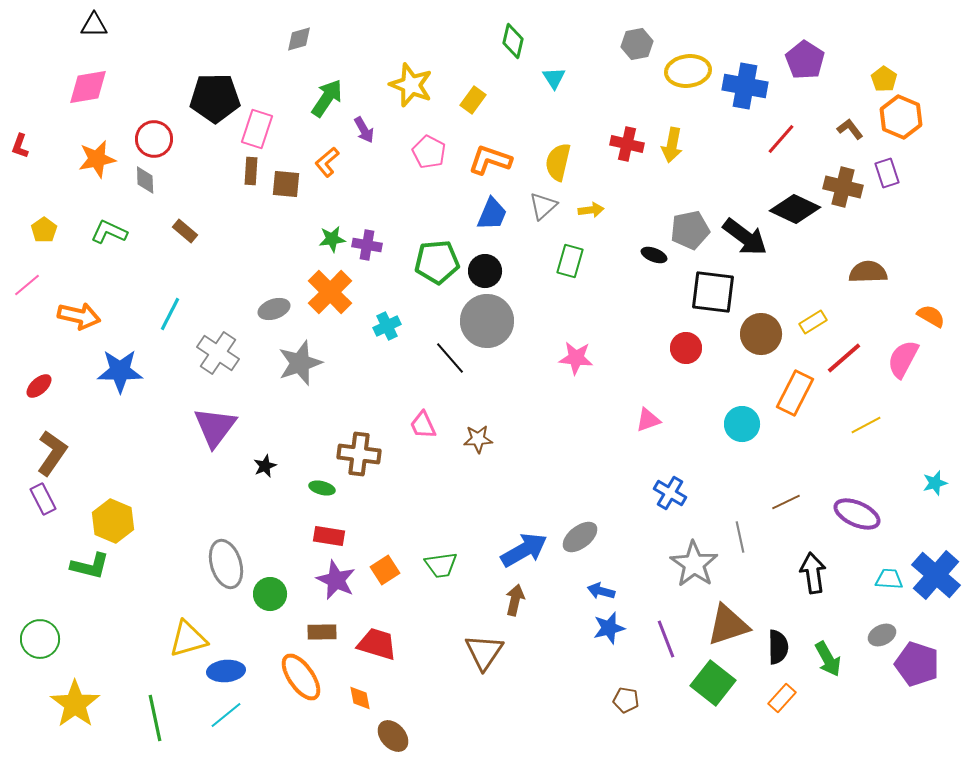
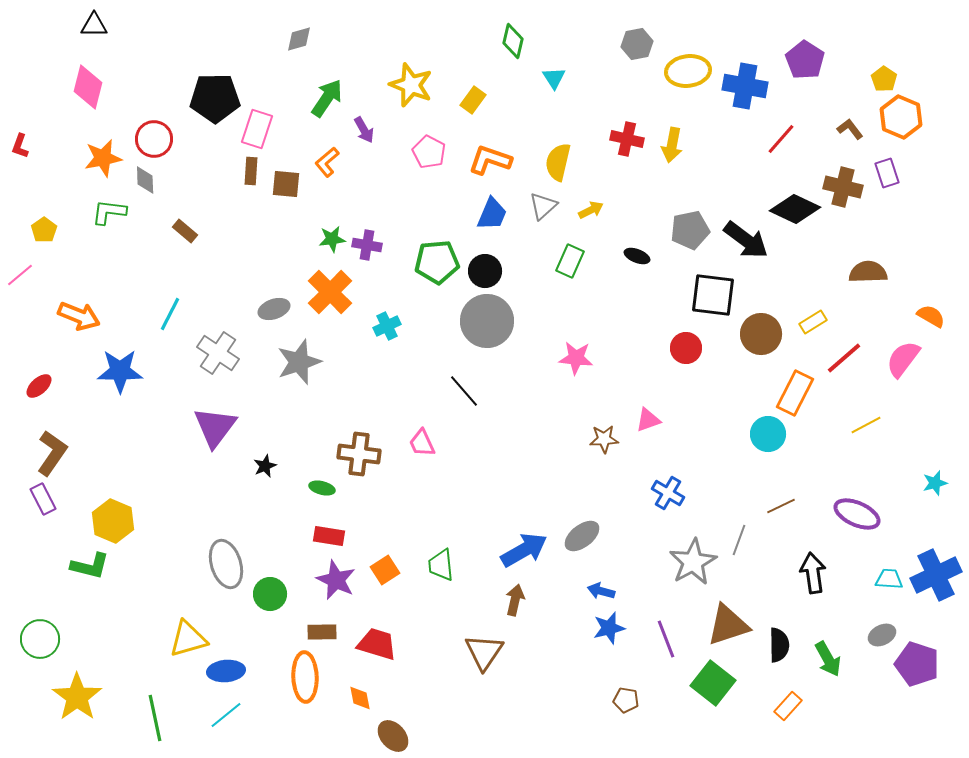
pink diamond at (88, 87): rotated 66 degrees counterclockwise
red cross at (627, 144): moved 5 px up
orange star at (97, 159): moved 6 px right, 1 px up
yellow arrow at (591, 210): rotated 20 degrees counterclockwise
green L-shape at (109, 232): moved 20 px up; rotated 18 degrees counterclockwise
black arrow at (745, 237): moved 1 px right, 3 px down
black ellipse at (654, 255): moved 17 px left, 1 px down
green rectangle at (570, 261): rotated 8 degrees clockwise
pink line at (27, 285): moved 7 px left, 10 px up
black square at (713, 292): moved 3 px down
orange arrow at (79, 316): rotated 9 degrees clockwise
black line at (450, 358): moved 14 px right, 33 px down
pink semicircle at (903, 359): rotated 9 degrees clockwise
gray star at (300, 363): moved 1 px left, 1 px up
cyan circle at (742, 424): moved 26 px right, 10 px down
pink trapezoid at (423, 425): moved 1 px left, 18 px down
brown star at (478, 439): moved 126 px right
blue cross at (670, 493): moved 2 px left
brown line at (786, 502): moved 5 px left, 4 px down
gray ellipse at (580, 537): moved 2 px right, 1 px up
gray line at (740, 537): moved 1 px left, 3 px down; rotated 32 degrees clockwise
gray star at (694, 564): moved 1 px left, 2 px up; rotated 9 degrees clockwise
green trapezoid at (441, 565): rotated 92 degrees clockwise
blue cross at (936, 575): rotated 24 degrees clockwise
black semicircle at (778, 647): moved 1 px right, 2 px up
orange ellipse at (301, 677): moved 4 px right; rotated 33 degrees clockwise
orange rectangle at (782, 698): moved 6 px right, 8 px down
yellow star at (75, 704): moved 2 px right, 7 px up
